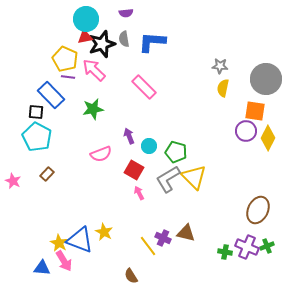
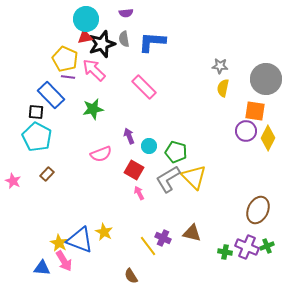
brown triangle at (186, 233): moved 6 px right
